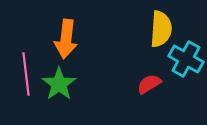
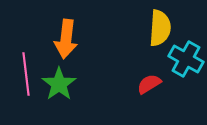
yellow semicircle: moved 1 px left, 1 px up
